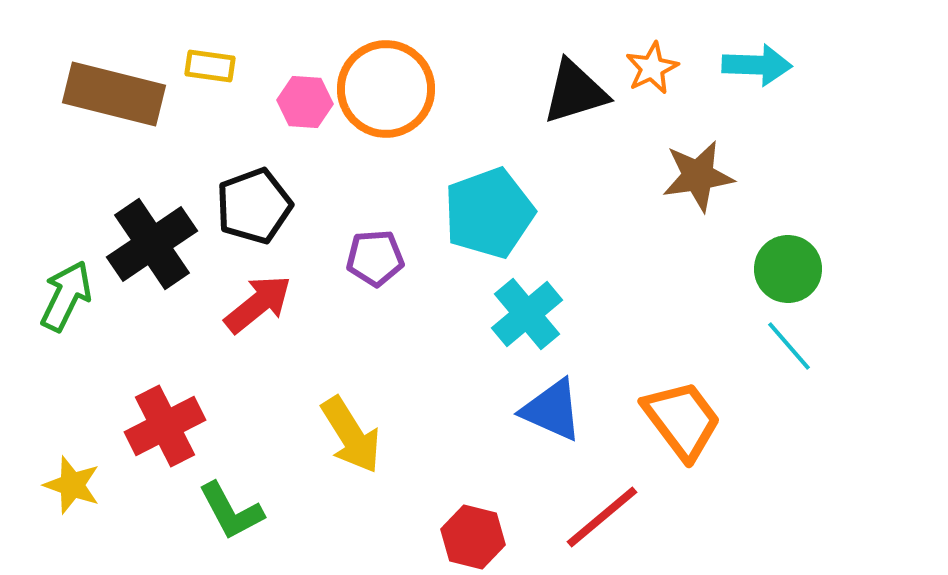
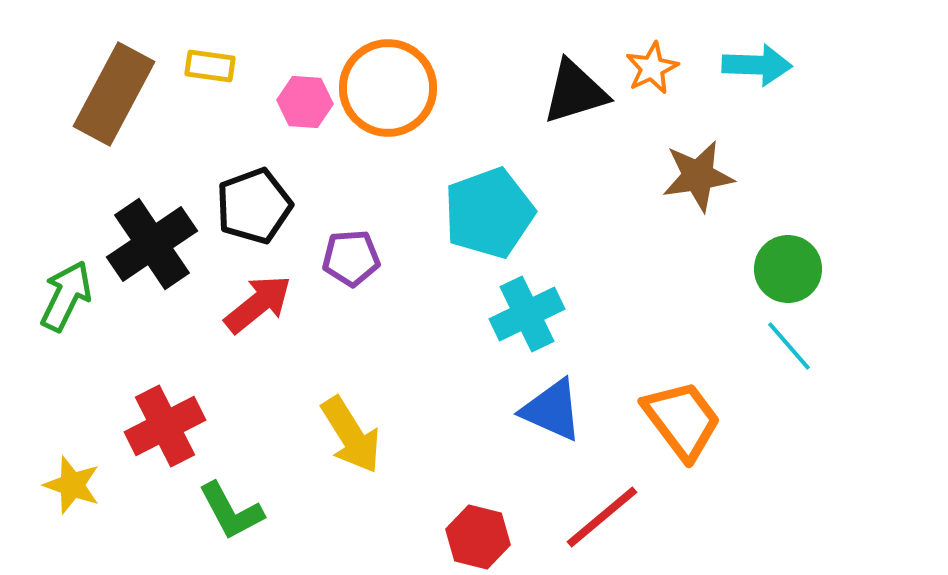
orange circle: moved 2 px right, 1 px up
brown rectangle: rotated 76 degrees counterclockwise
purple pentagon: moved 24 px left
cyan cross: rotated 14 degrees clockwise
red hexagon: moved 5 px right
